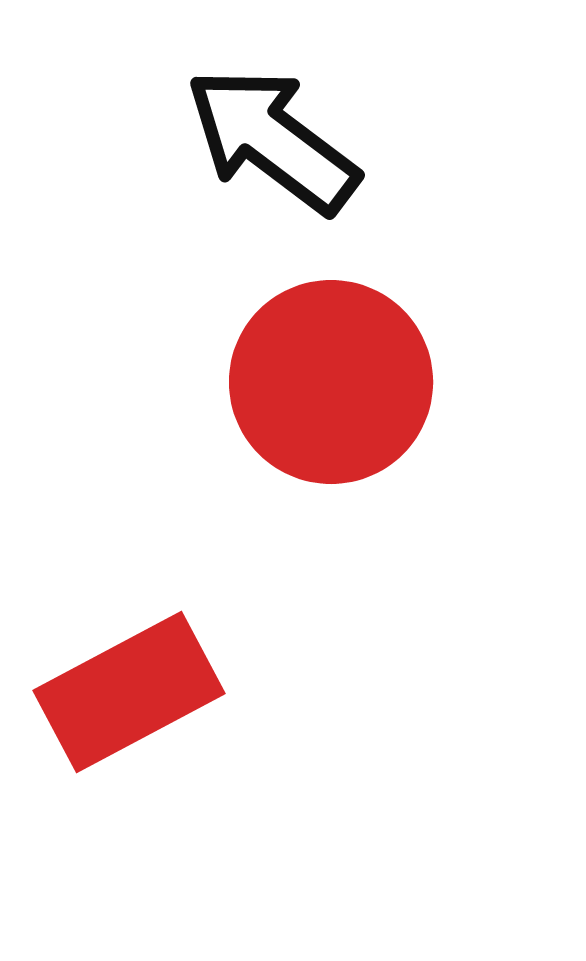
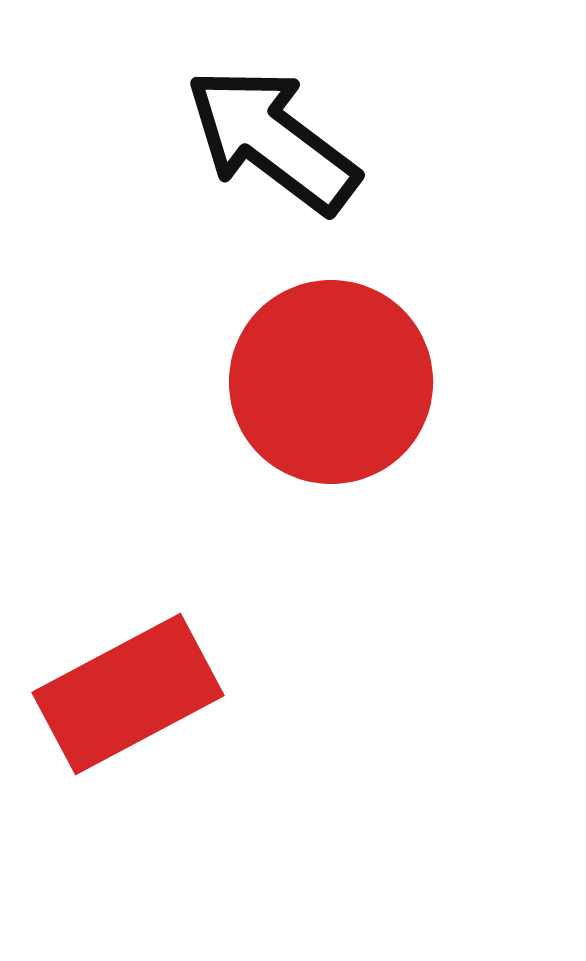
red rectangle: moved 1 px left, 2 px down
